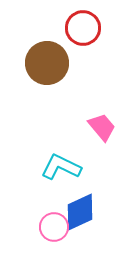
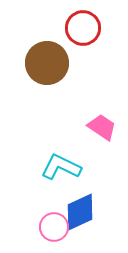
pink trapezoid: rotated 16 degrees counterclockwise
